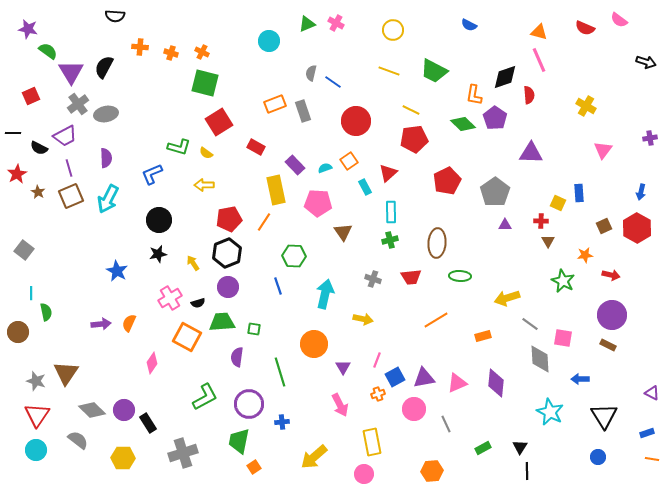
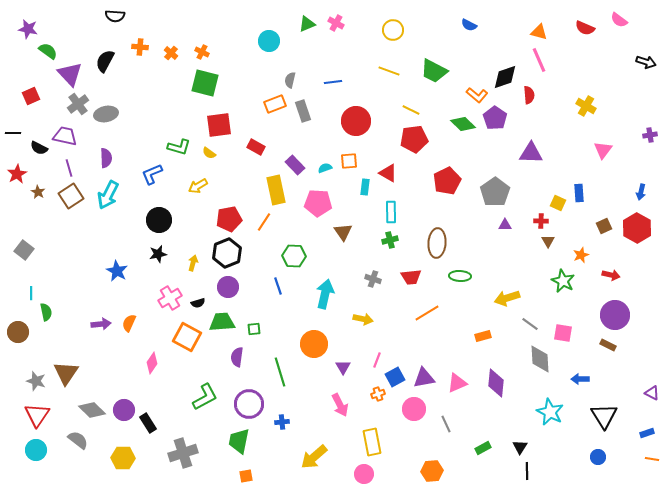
orange cross at (171, 53): rotated 24 degrees clockwise
black semicircle at (104, 67): moved 1 px right, 6 px up
purple triangle at (71, 72): moved 1 px left, 2 px down; rotated 12 degrees counterclockwise
gray semicircle at (311, 73): moved 21 px left, 7 px down
blue line at (333, 82): rotated 42 degrees counterclockwise
orange L-shape at (474, 95): moved 3 px right; rotated 60 degrees counterclockwise
red square at (219, 122): moved 3 px down; rotated 24 degrees clockwise
purple trapezoid at (65, 136): rotated 140 degrees counterclockwise
purple cross at (650, 138): moved 3 px up
yellow semicircle at (206, 153): moved 3 px right
orange square at (349, 161): rotated 30 degrees clockwise
red triangle at (388, 173): rotated 48 degrees counterclockwise
yellow arrow at (204, 185): moved 6 px left, 1 px down; rotated 30 degrees counterclockwise
cyan rectangle at (365, 187): rotated 35 degrees clockwise
brown square at (71, 196): rotated 10 degrees counterclockwise
cyan arrow at (108, 199): moved 4 px up
orange star at (585, 255): moved 4 px left; rotated 14 degrees counterclockwise
yellow arrow at (193, 263): rotated 49 degrees clockwise
purple circle at (612, 315): moved 3 px right
orange line at (436, 320): moved 9 px left, 7 px up
green square at (254, 329): rotated 16 degrees counterclockwise
pink square at (563, 338): moved 5 px up
orange square at (254, 467): moved 8 px left, 9 px down; rotated 24 degrees clockwise
